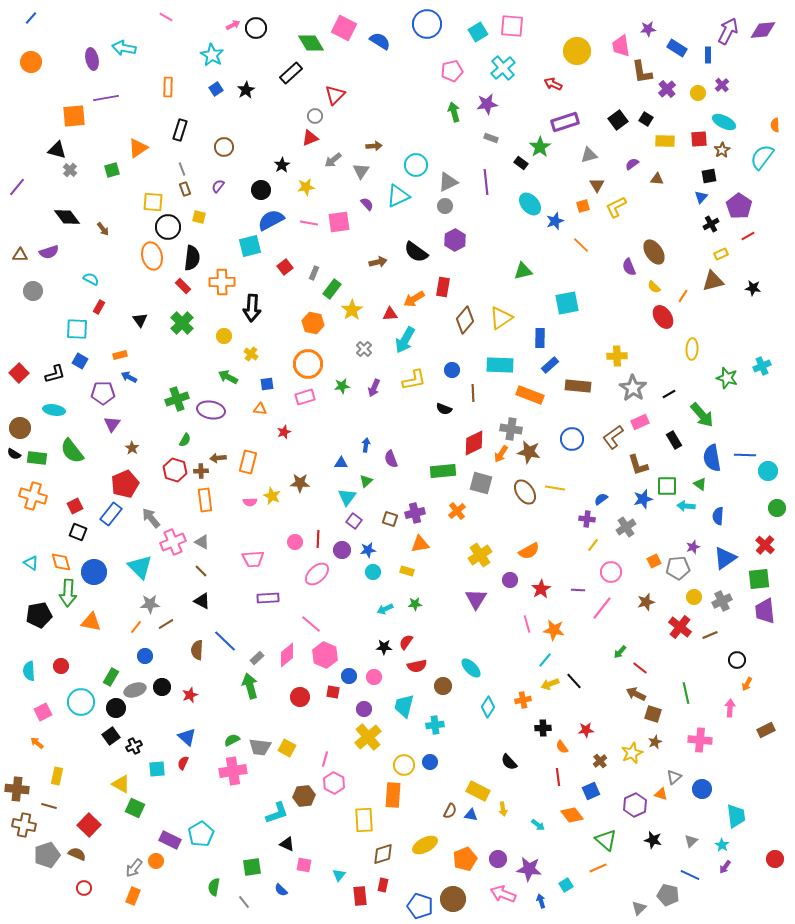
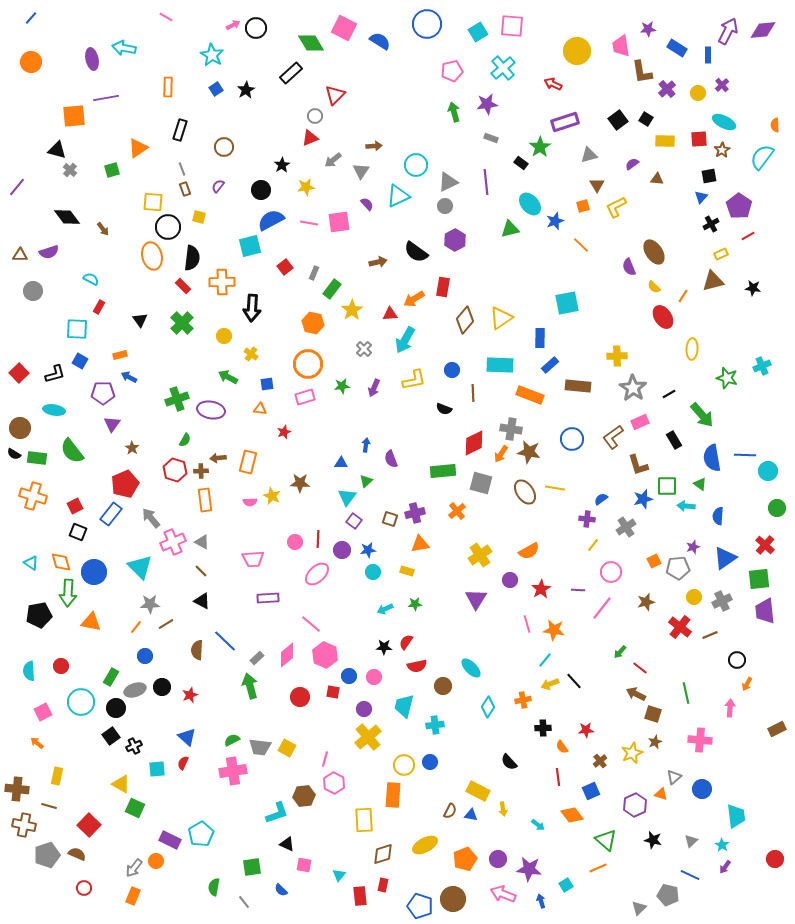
green triangle at (523, 271): moved 13 px left, 42 px up
brown rectangle at (766, 730): moved 11 px right, 1 px up
